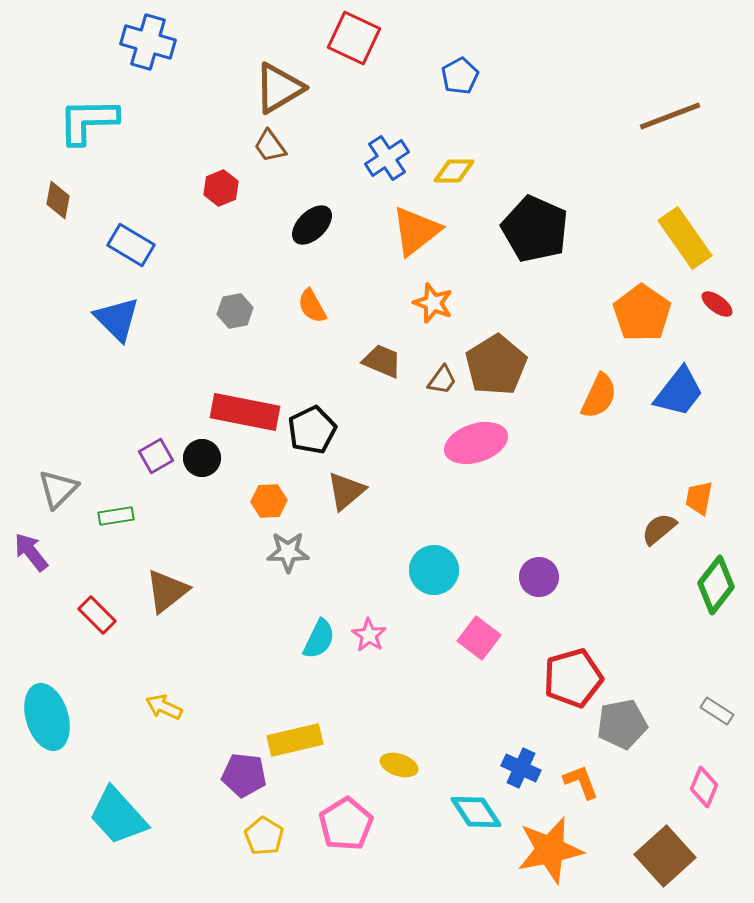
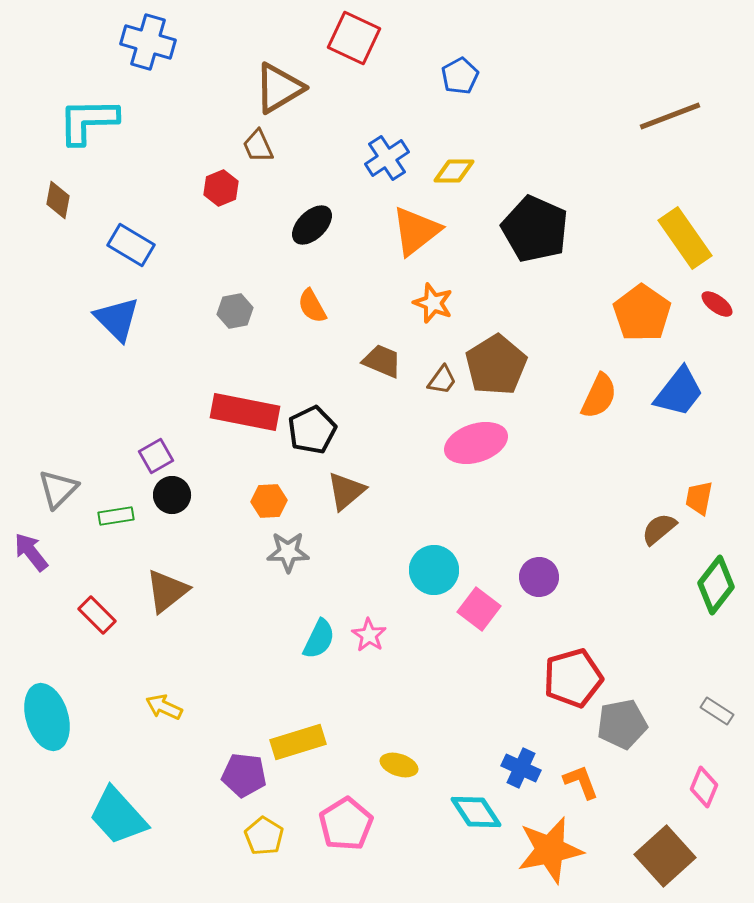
brown trapezoid at (270, 146): moved 12 px left; rotated 12 degrees clockwise
black circle at (202, 458): moved 30 px left, 37 px down
pink square at (479, 638): moved 29 px up
yellow rectangle at (295, 740): moved 3 px right, 2 px down; rotated 4 degrees counterclockwise
